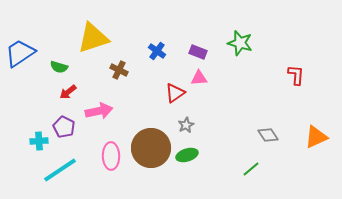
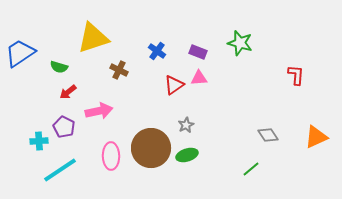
red triangle: moved 1 px left, 8 px up
